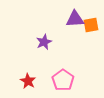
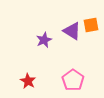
purple triangle: moved 3 px left, 12 px down; rotated 36 degrees clockwise
purple star: moved 2 px up
pink pentagon: moved 10 px right
